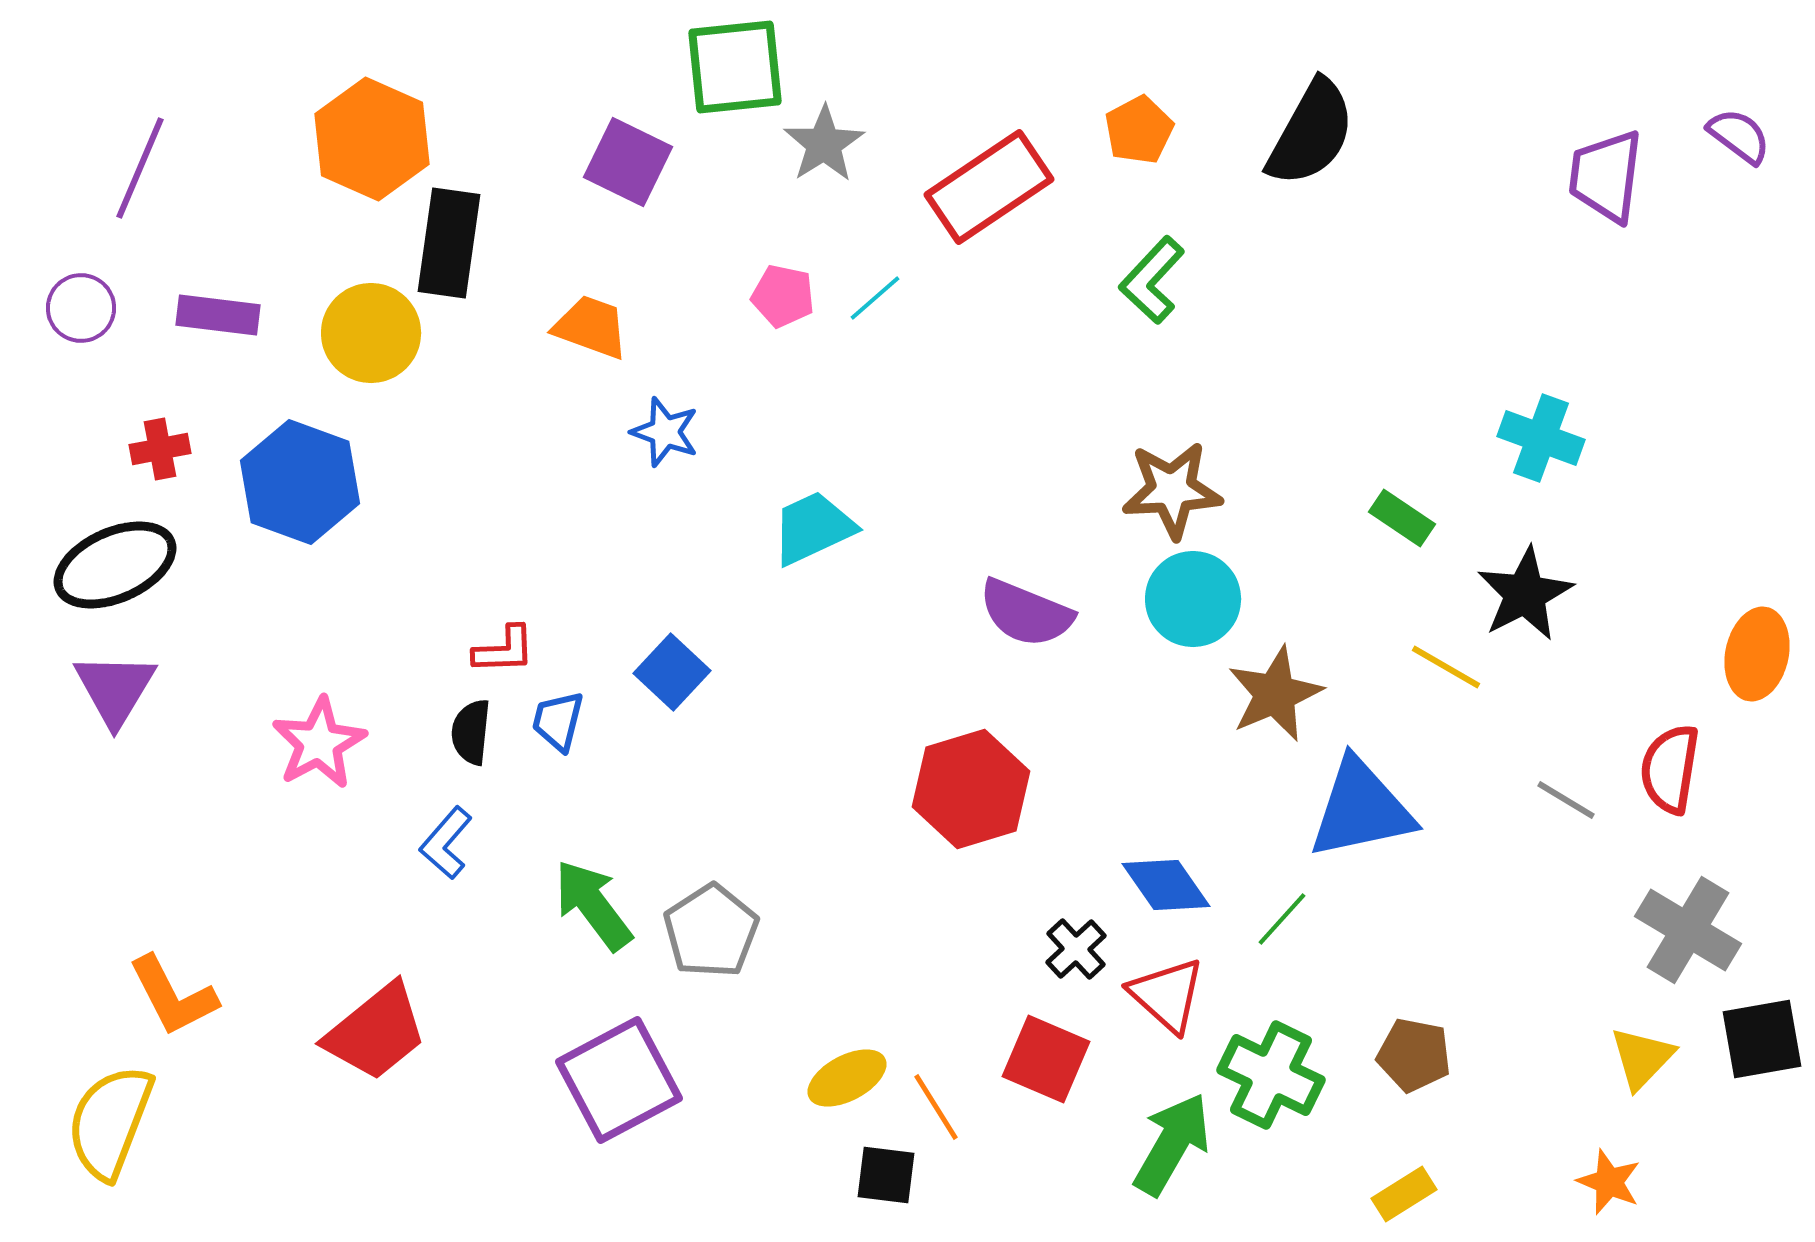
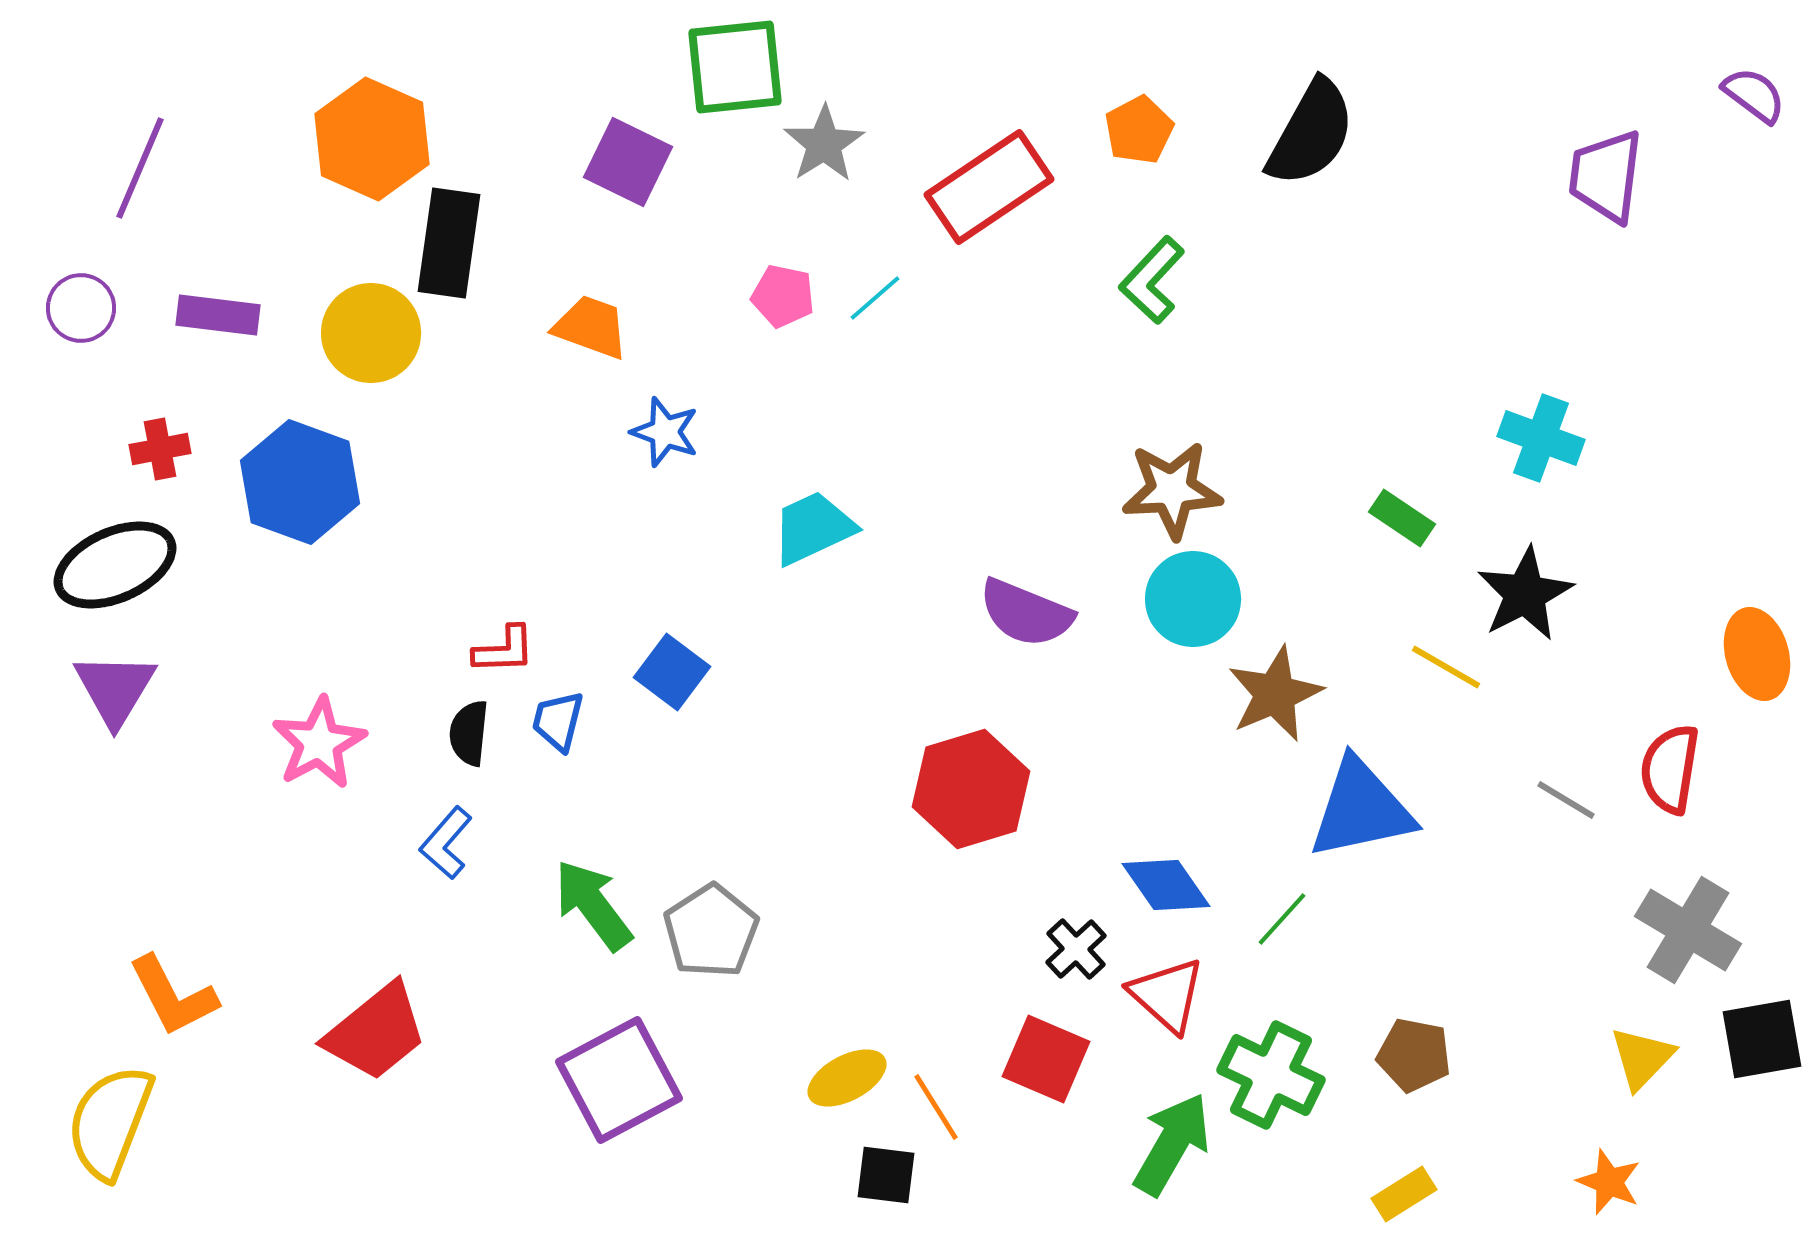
purple semicircle at (1739, 136): moved 15 px right, 41 px up
orange ellipse at (1757, 654): rotated 28 degrees counterclockwise
blue square at (672, 672): rotated 6 degrees counterclockwise
black semicircle at (471, 732): moved 2 px left, 1 px down
